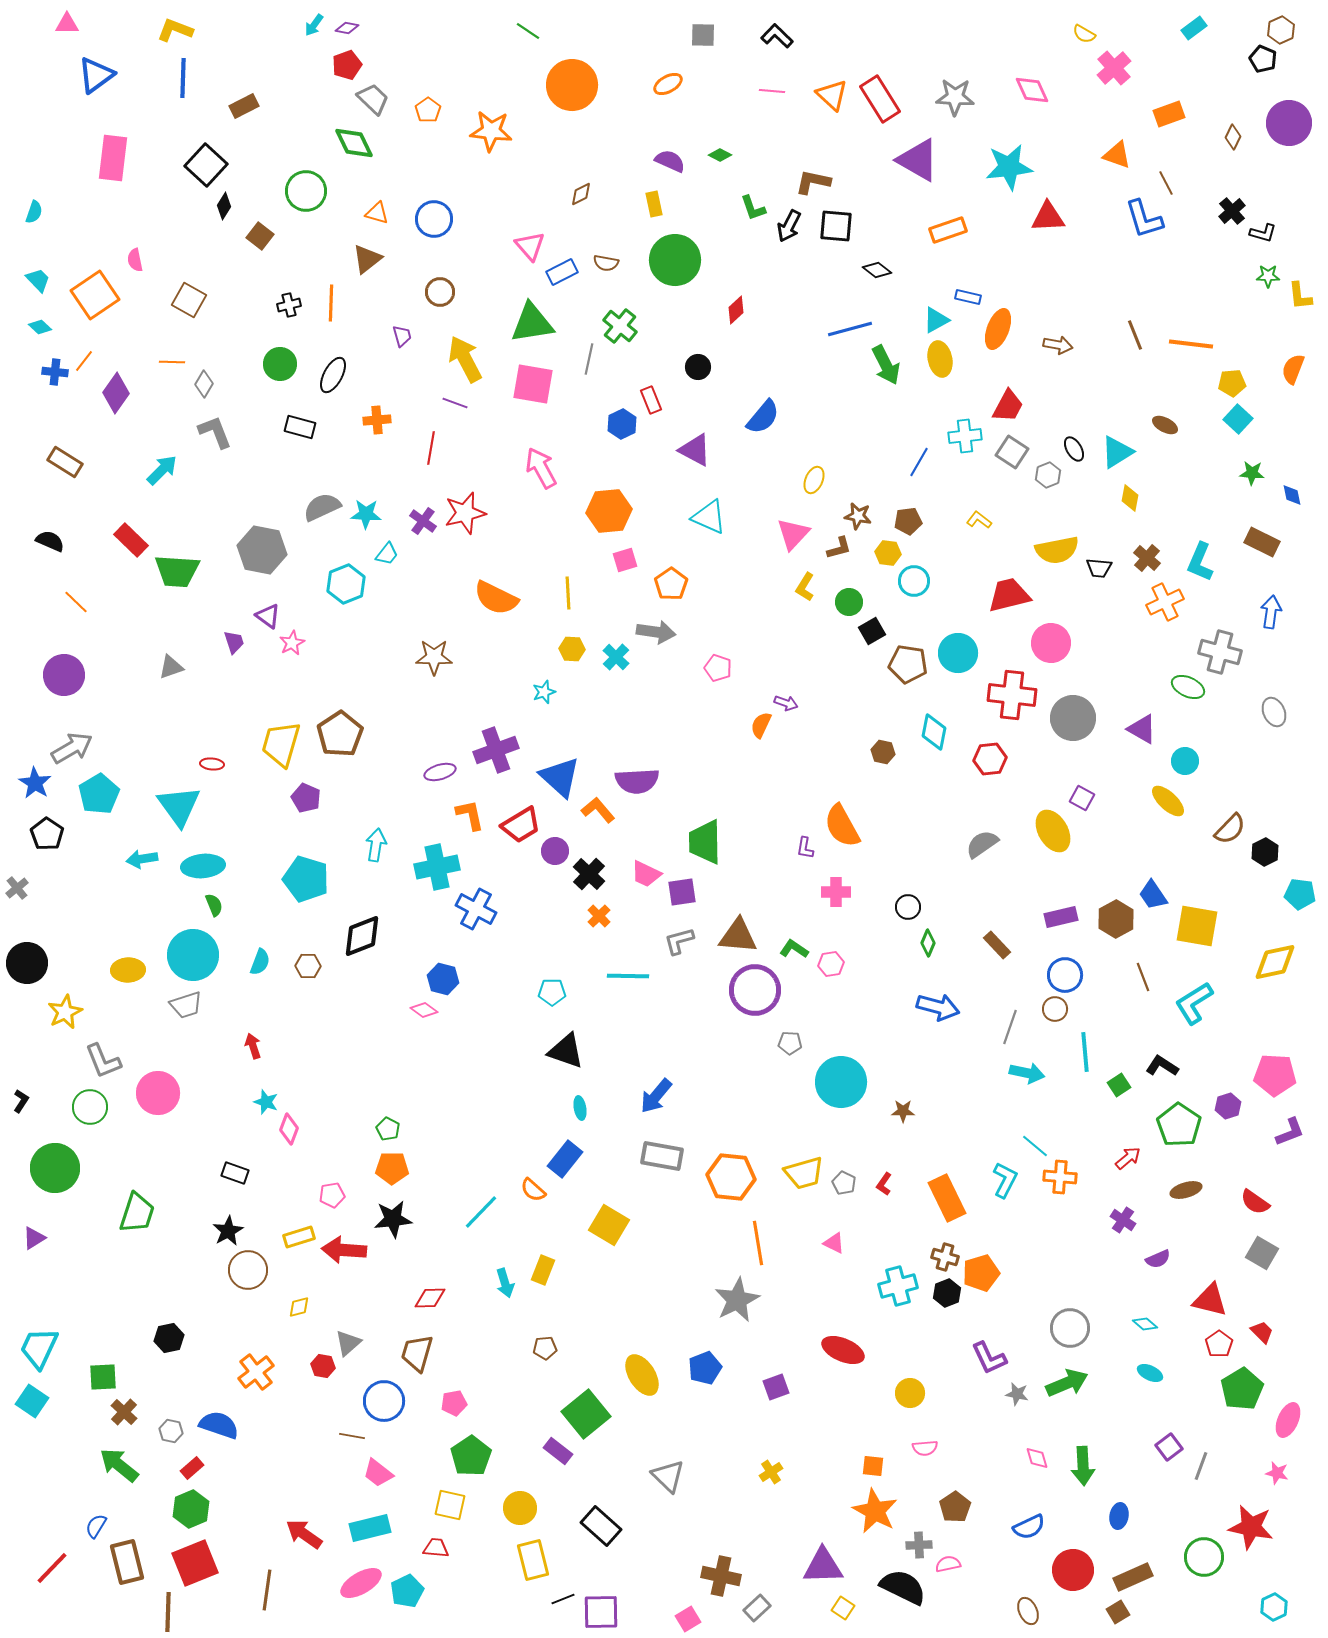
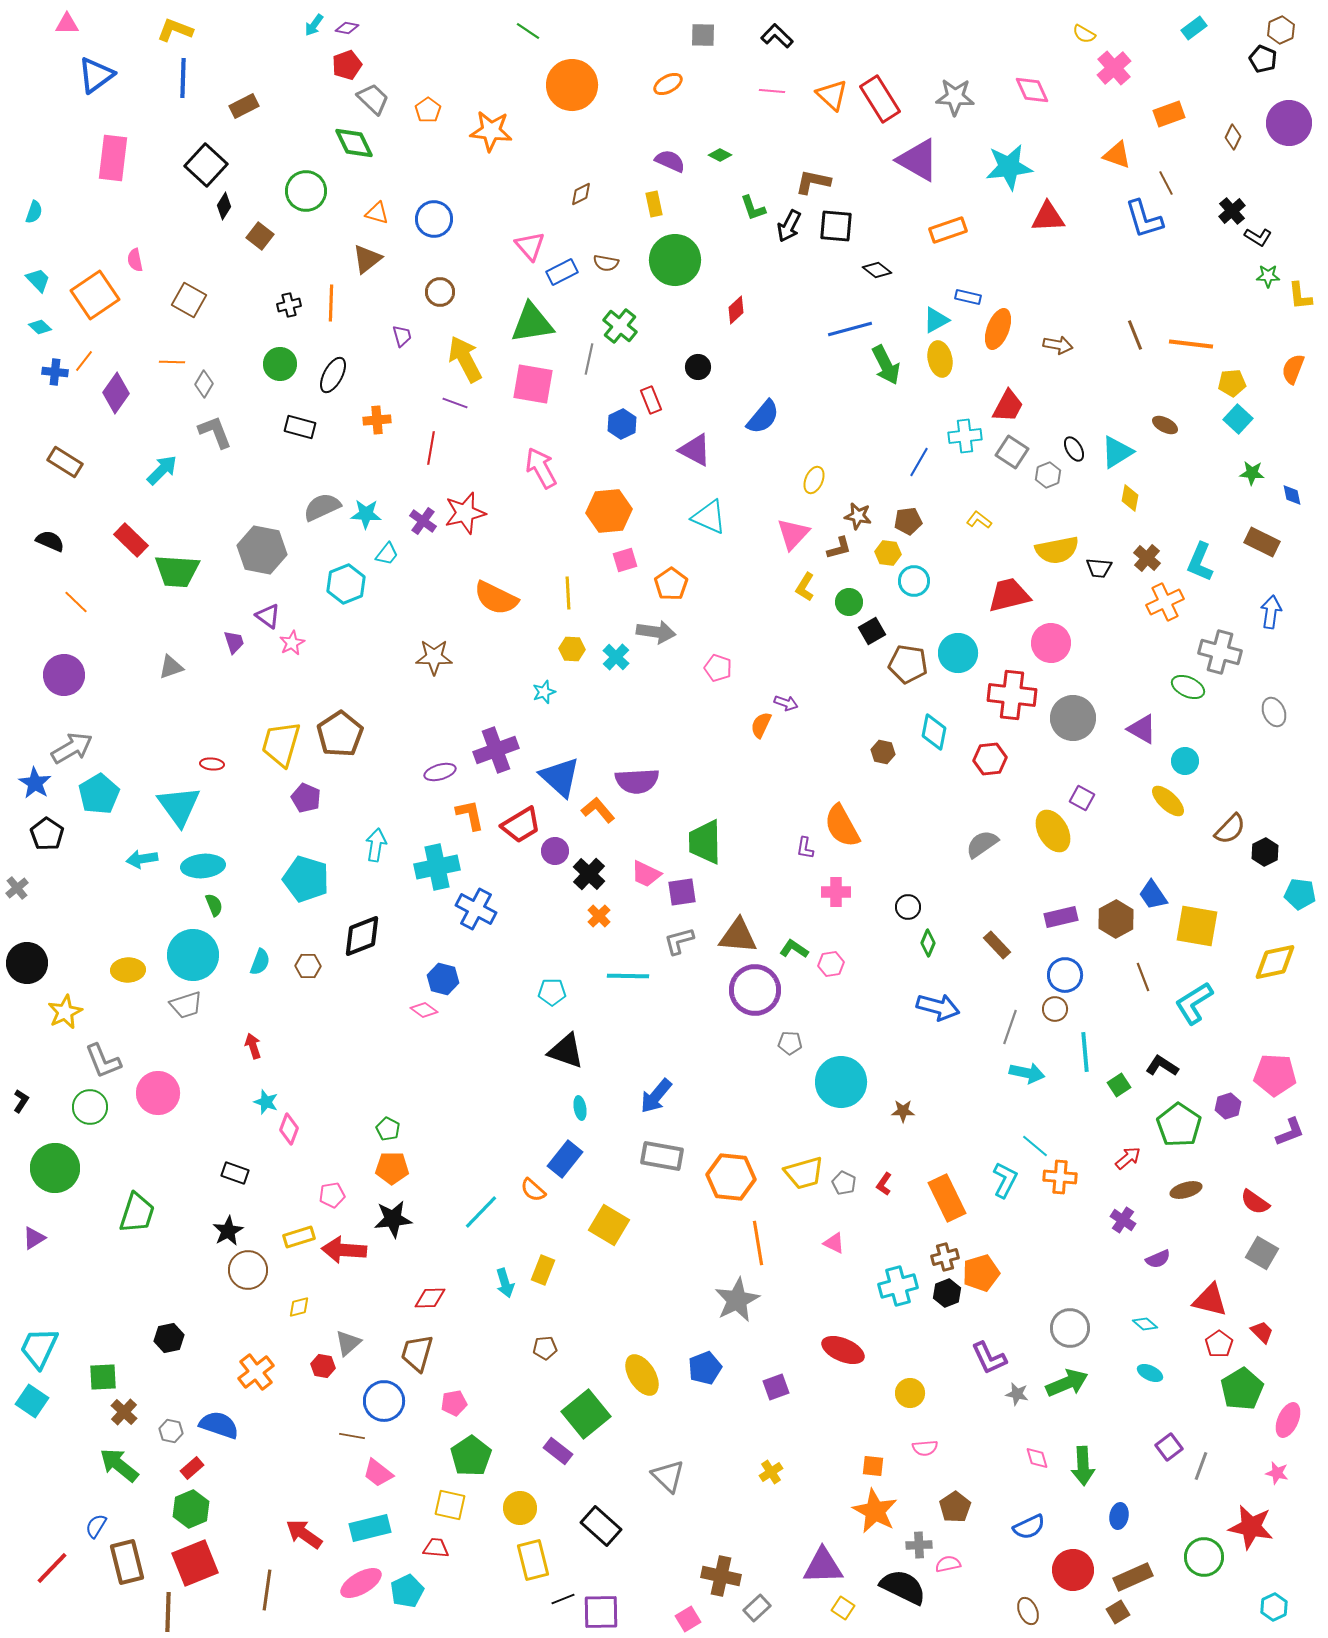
black L-shape at (1263, 233): moved 5 px left, 4 px down; rotated 16 degrees clockwise
brown cross at (945, 1257): rotated 32 degrees counterclockwise
